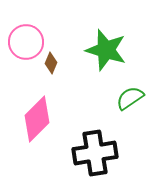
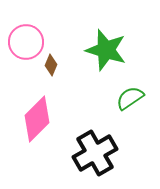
brown diamond: moved 2 px down
black cross: rotated 21 degrees counterclockwise
